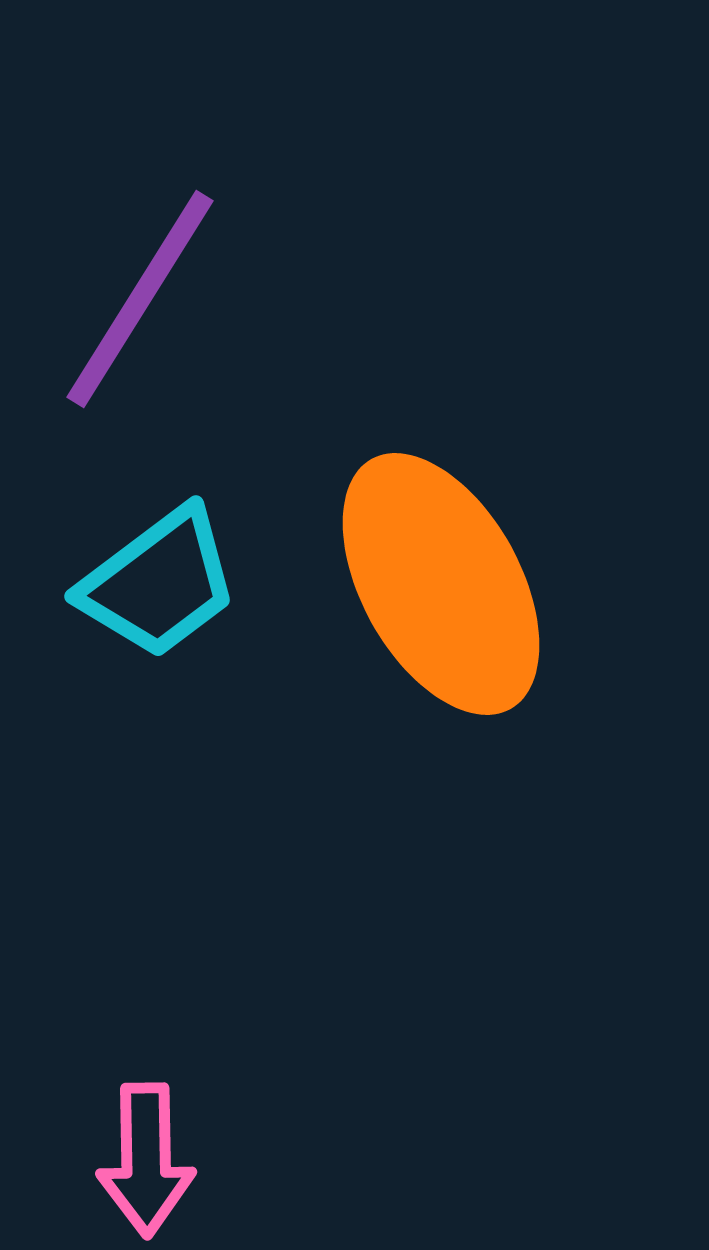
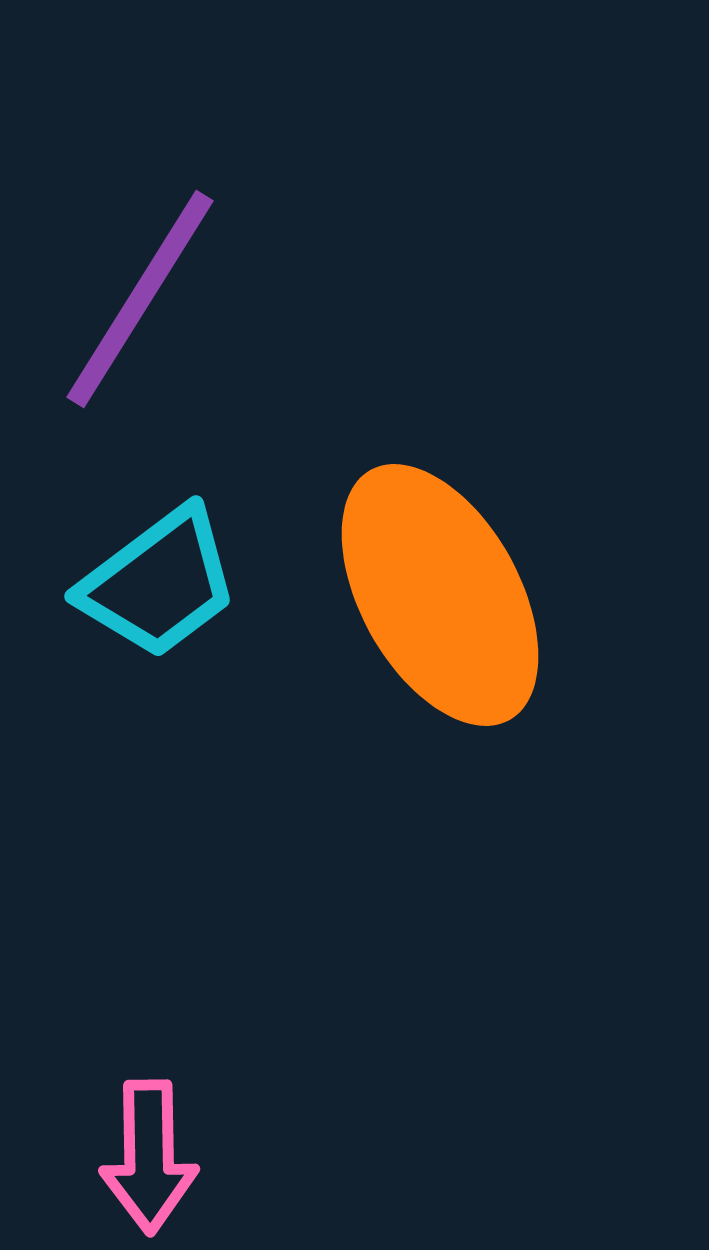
orange ellipse: moved 1 px left, 11 px down
pink arrow: moved 3 px right, 3 px up
